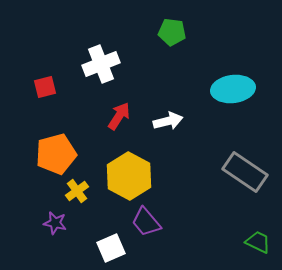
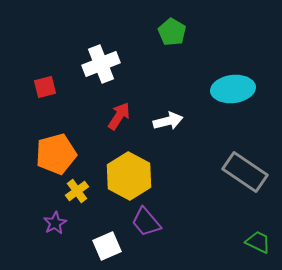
green pentagon: rotated 24 degrees clockwise
purple star: rotated 30 degrees clockwise
white square: moved 4 px left, 2 px up
